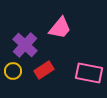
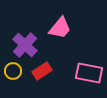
red rectangle: moved 2 px left, 1 px down
